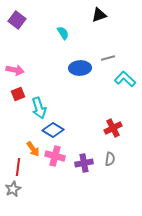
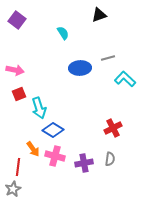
red square: moved 1 px right
